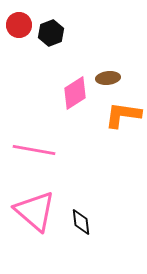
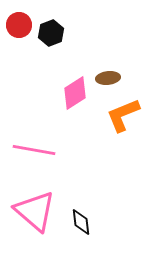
orange L-shape: rotated 30 degrees counterclockwise
